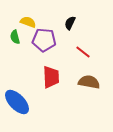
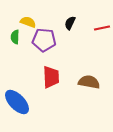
green semicircle: rotated 16 degrees clockwise
red line: moved 19 px right, 24 px up; rotated 49 degrees counterclockwise
